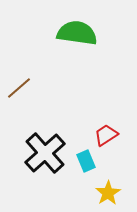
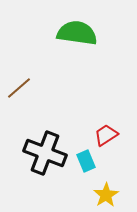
black cross: rotated 27 degrees counterclockwise
yellow star: moved 2 px left, 2 px down
